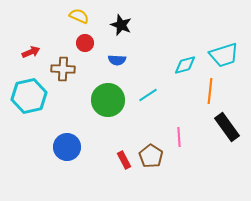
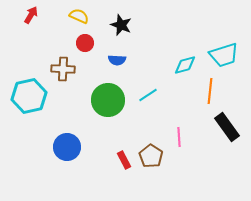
red arrow: moved 37 px up; rotated 36 degrees counterclockwise
